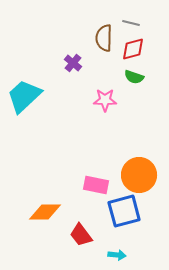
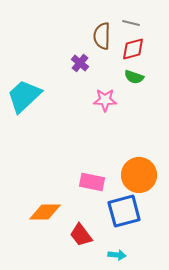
brown semicircle: moved 2 px left, 2 px up
purple cross: moved 7 px right
pink rectangle: moved 4 px left, 3 px up
